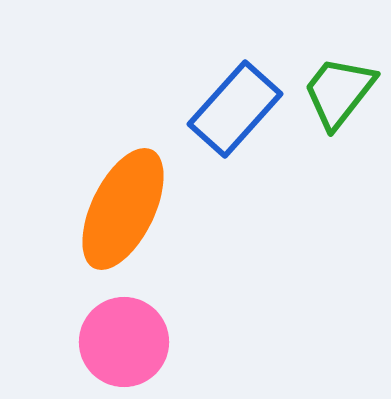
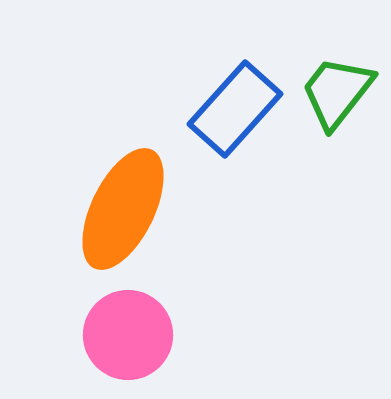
green trapezoid: moved 2 px left
pink circle: moved 4 px right, 7 px up
